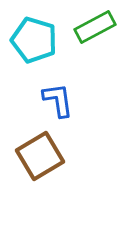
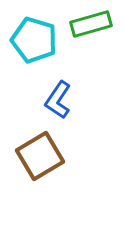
green rectangle: moved 4 px left, 3 px up; rotated 12 degrees clockwise
blue L-shape: rotated 138 degrees counterclockwise
